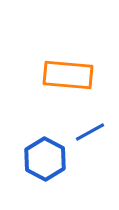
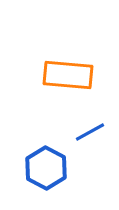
blue hexagon: moved 1 px right, 9 px down
